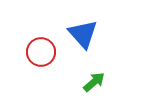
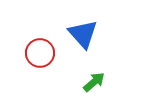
red circle: moved 1 px left, 1 px down
